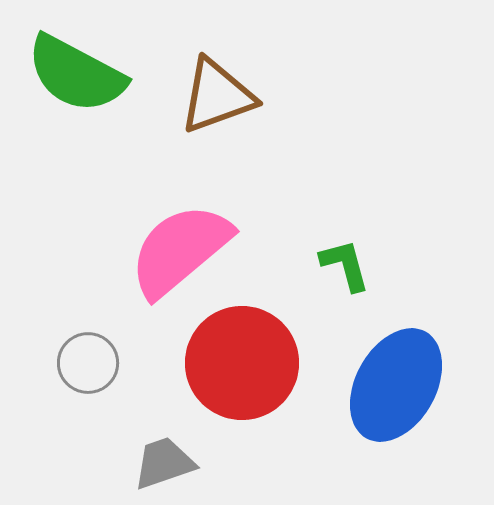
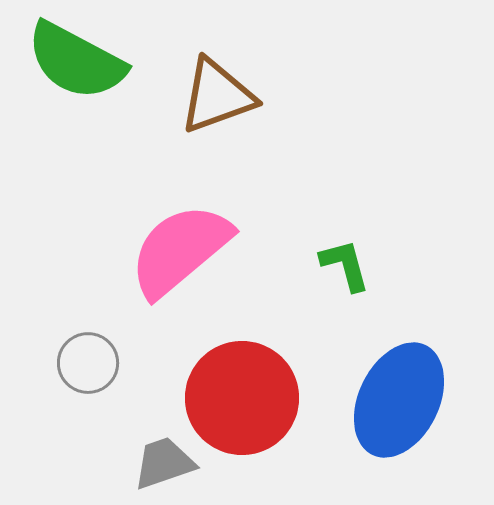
green semicircle: moved 13 px up
red circle: moved 35 px down
blue ellipse: moved 3 px right, 15 px down; rotated 3 degrees counterclockwise
